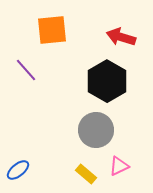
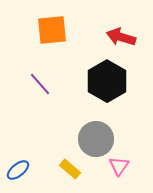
purple line: moved 14 px right, 14 px down
gray circle: moved 9 px down
pink triangle: rotated 30 degrees counterclockwise
yellow rectangle: moved 16 px left, 5 px up
